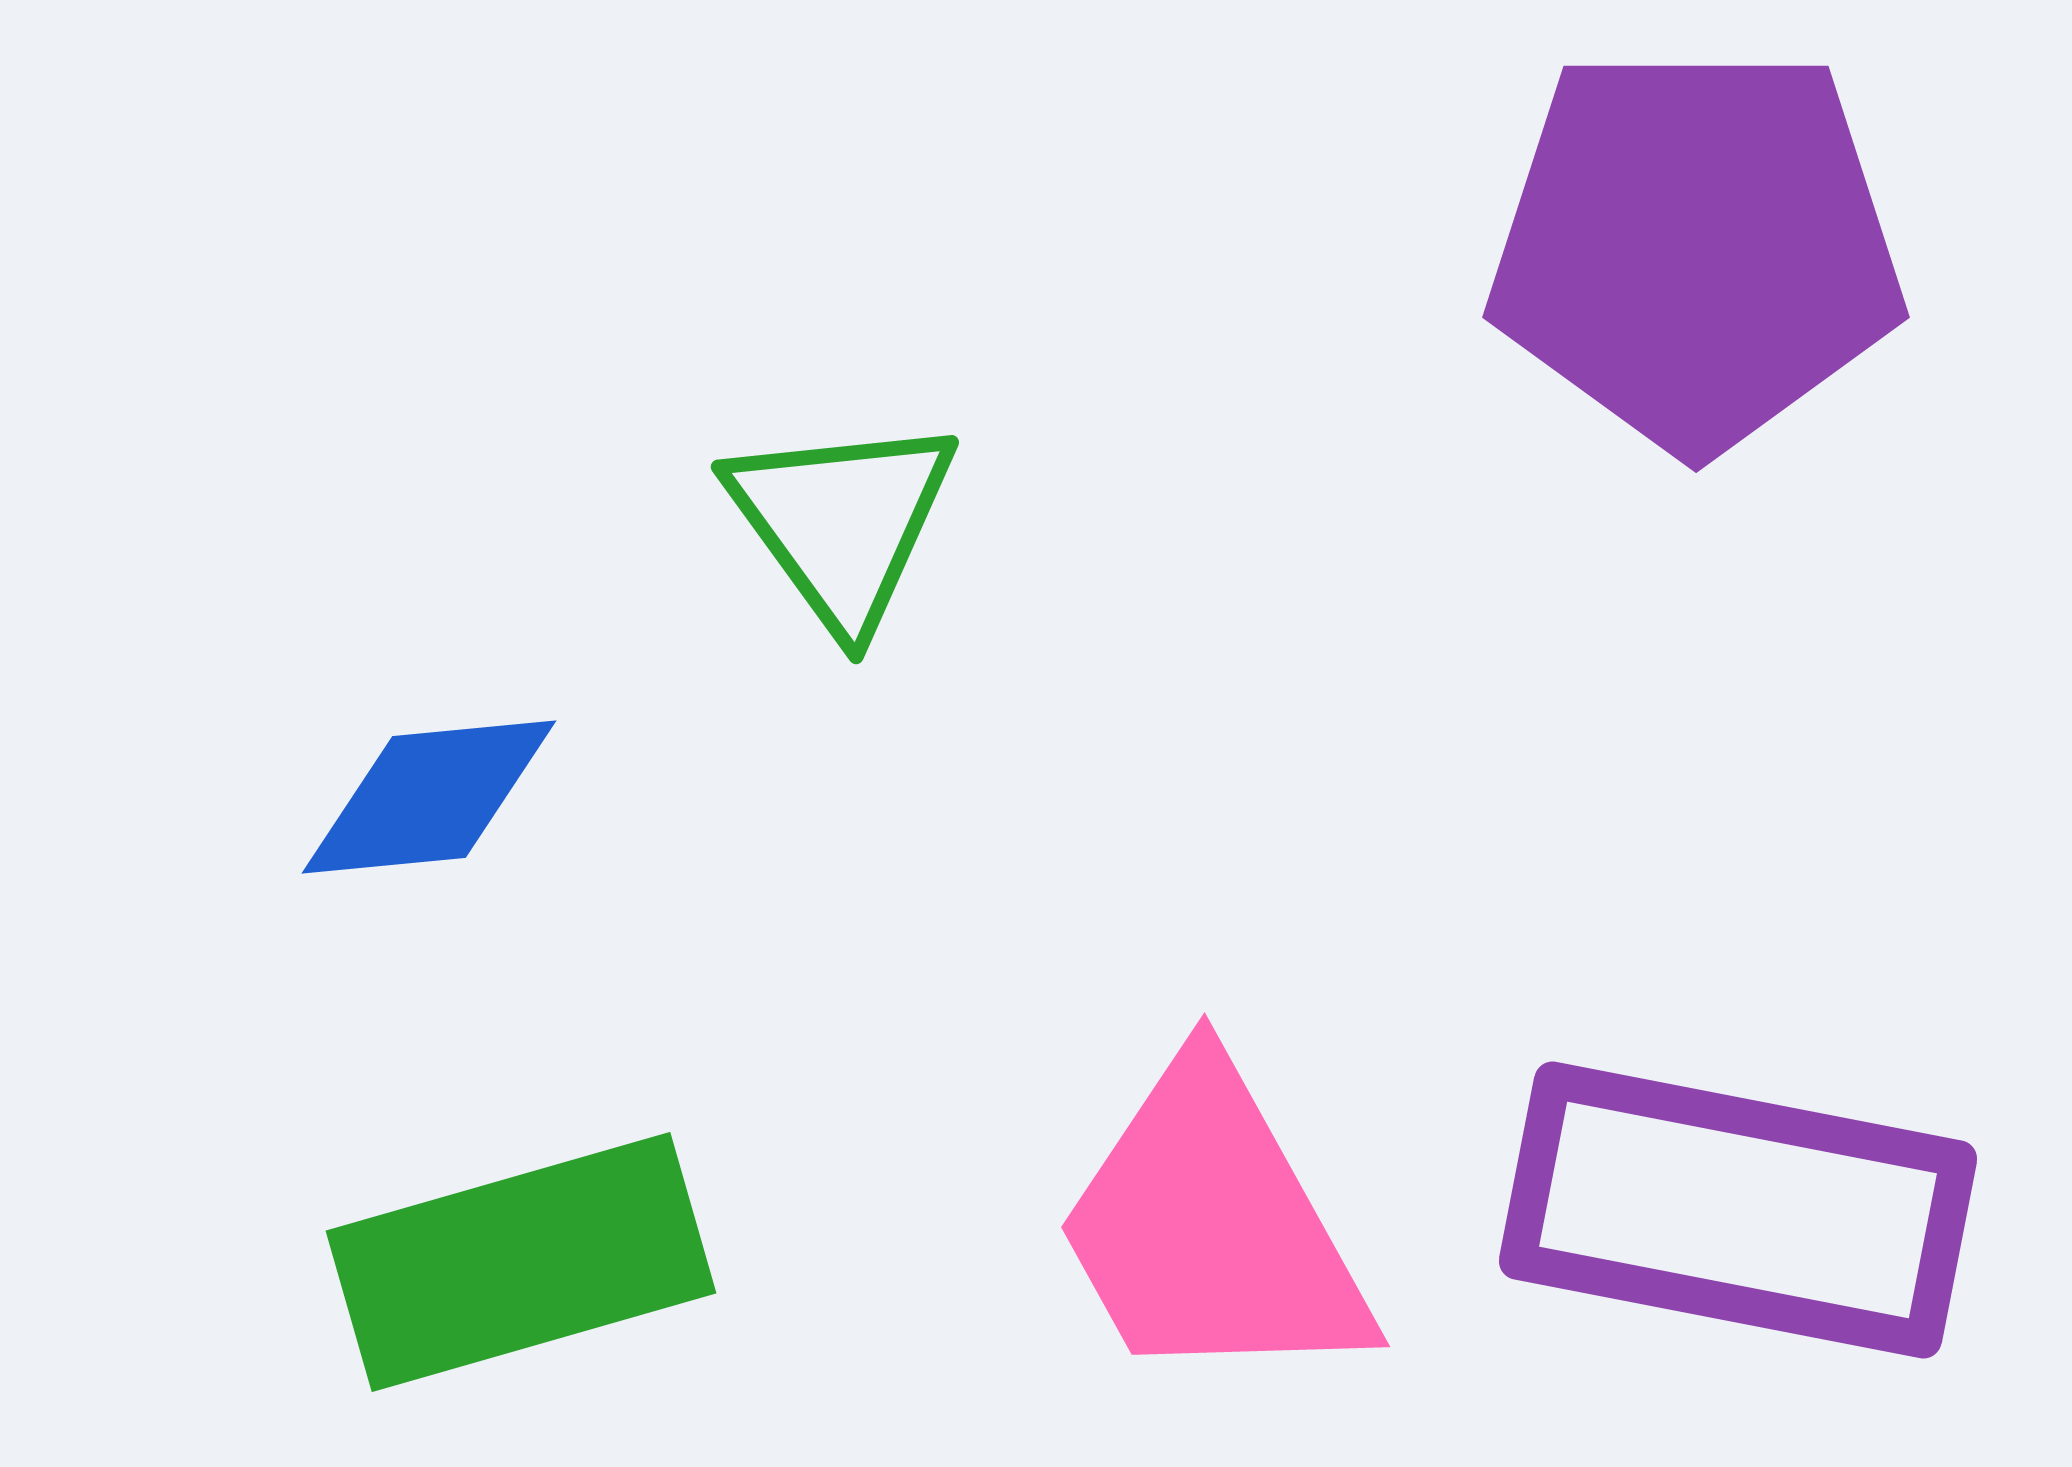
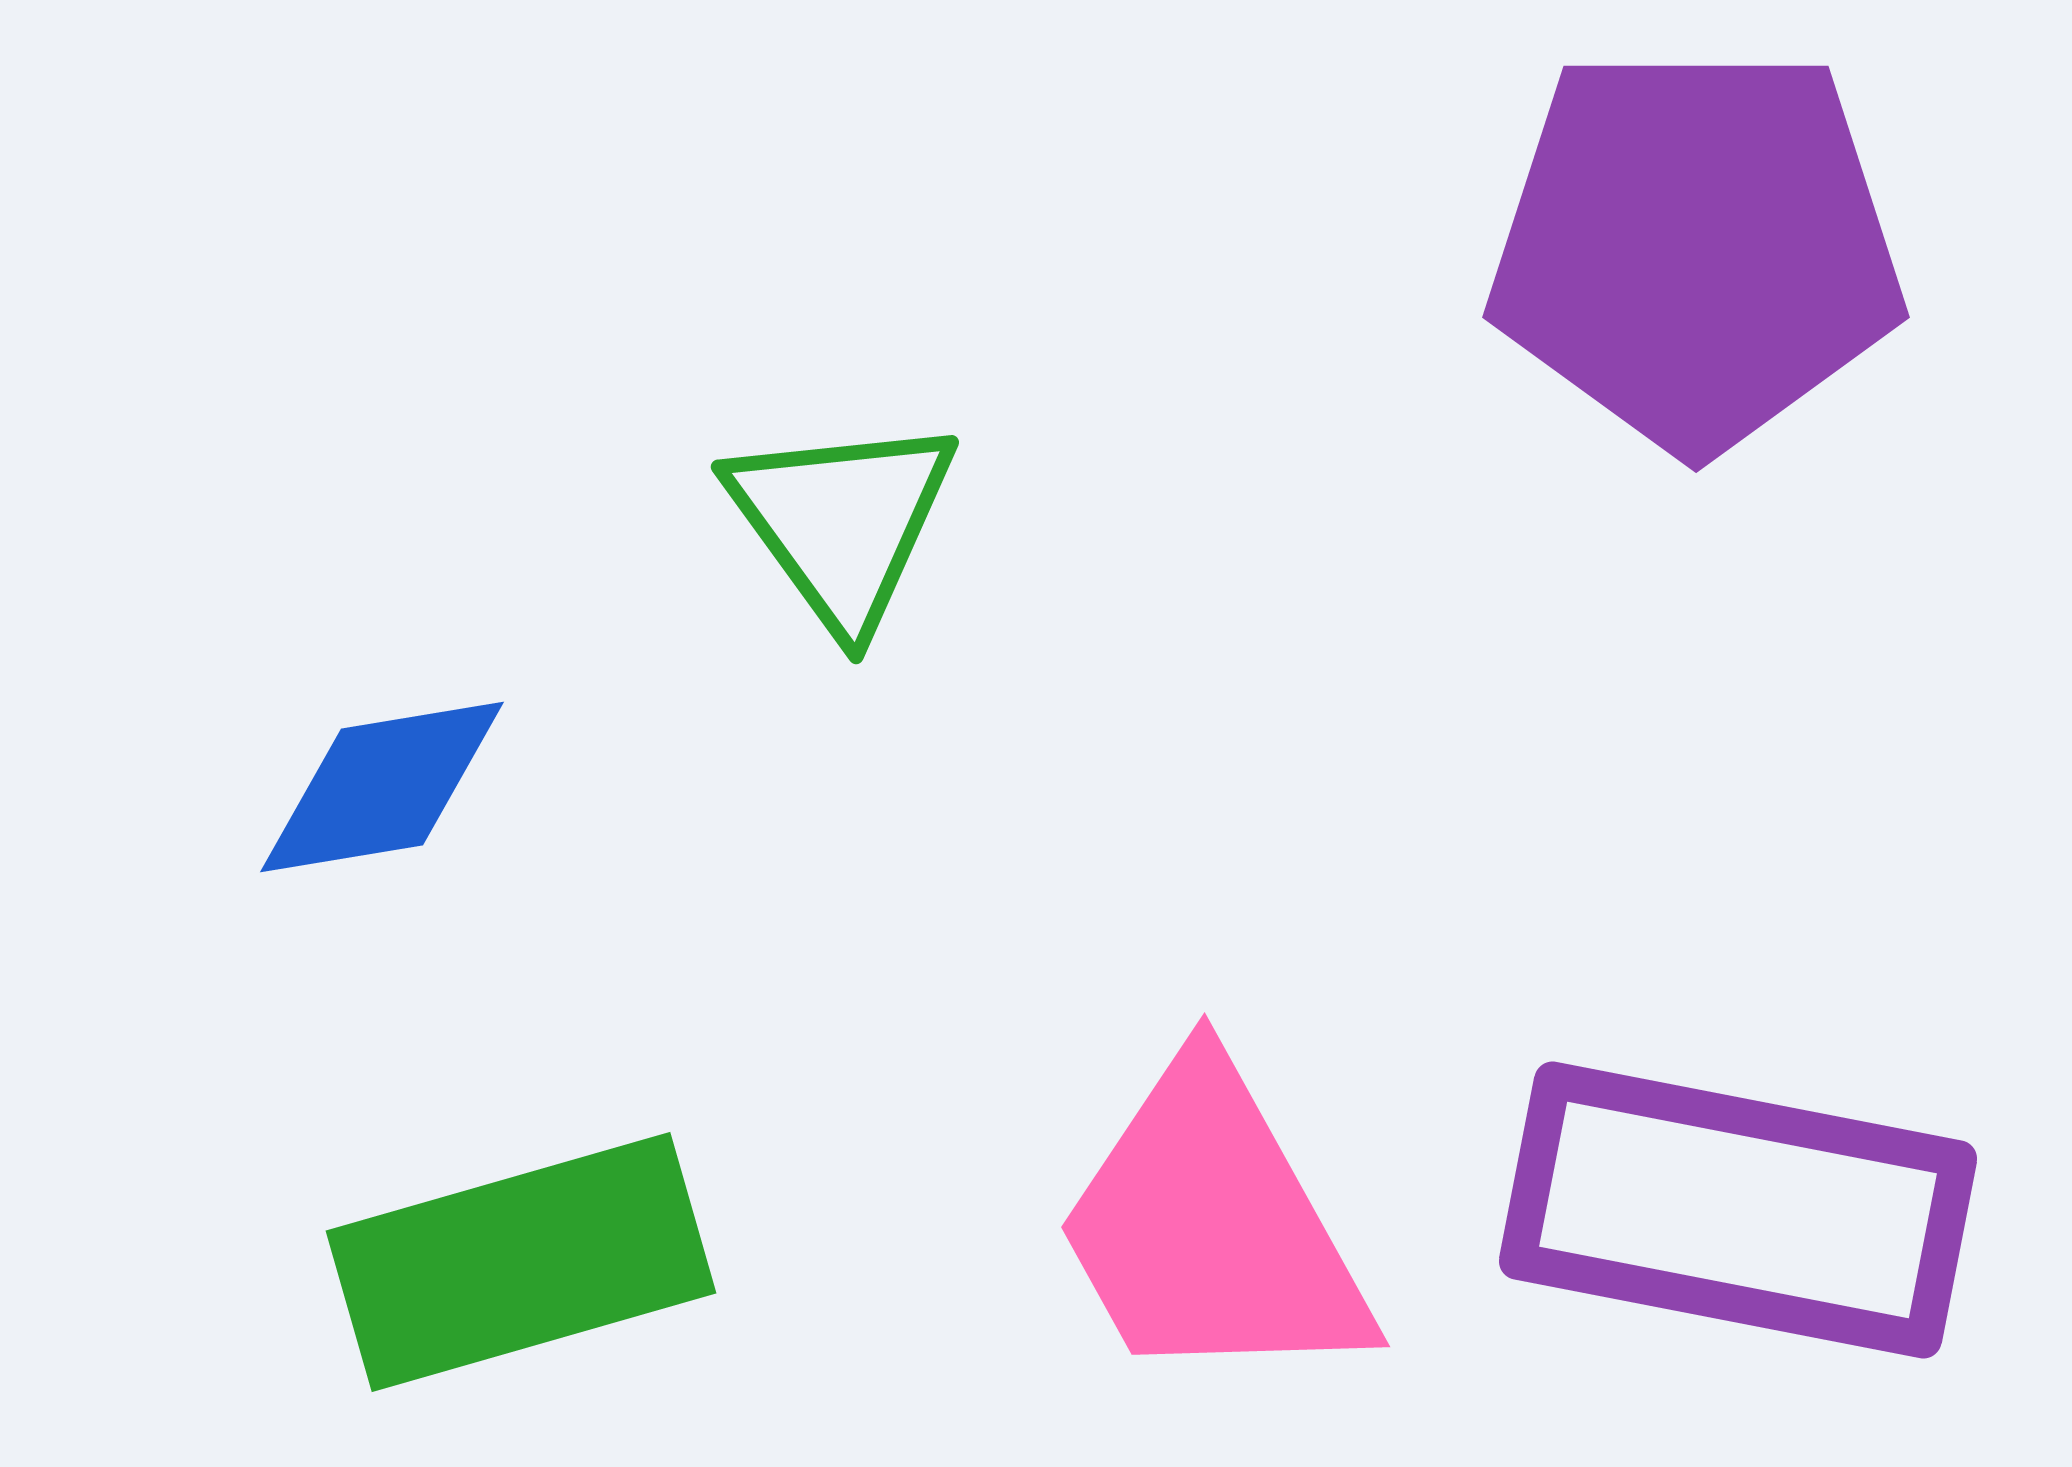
blue diamond: moved 47 px left, 10 px up; rotated 4 degrees counterclockwise
